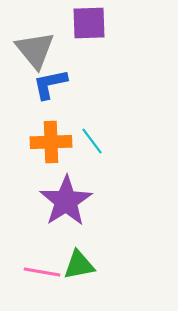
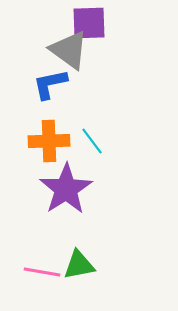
gray triangle: moved 34 px right; rotated 15 degrees counterclockwise
orange cross: moved 2 px left, 1 px up
purple star: moved 12 px up
